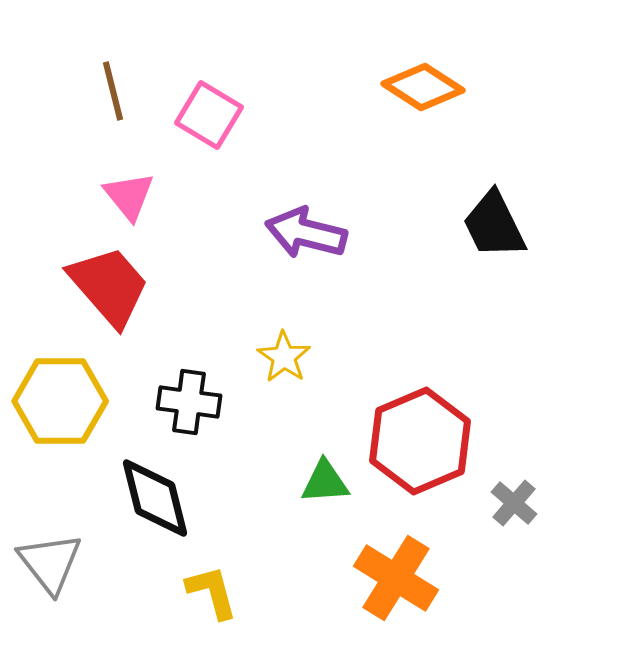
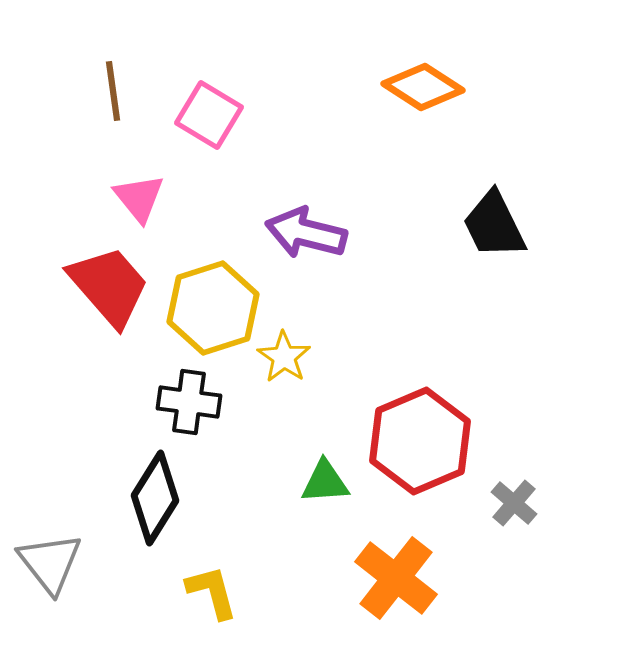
brown line: rotated 6 degrees clockwise
pink triangle: moved 10 px right, 2 px down
yellow hexagon: moved 153 px right, 93 px up; rotated 18 degrees counterclockwise
black diamond: rotated 46 degrees clockwise
orange cross: rotated 6 degrees clockwise
